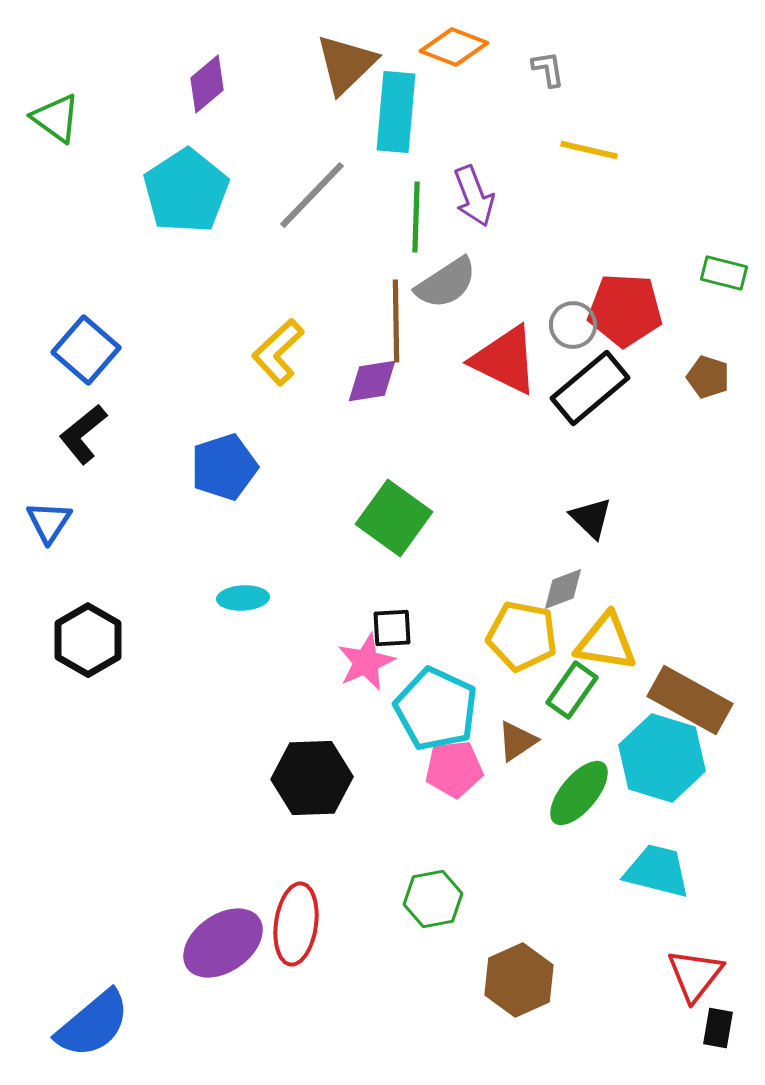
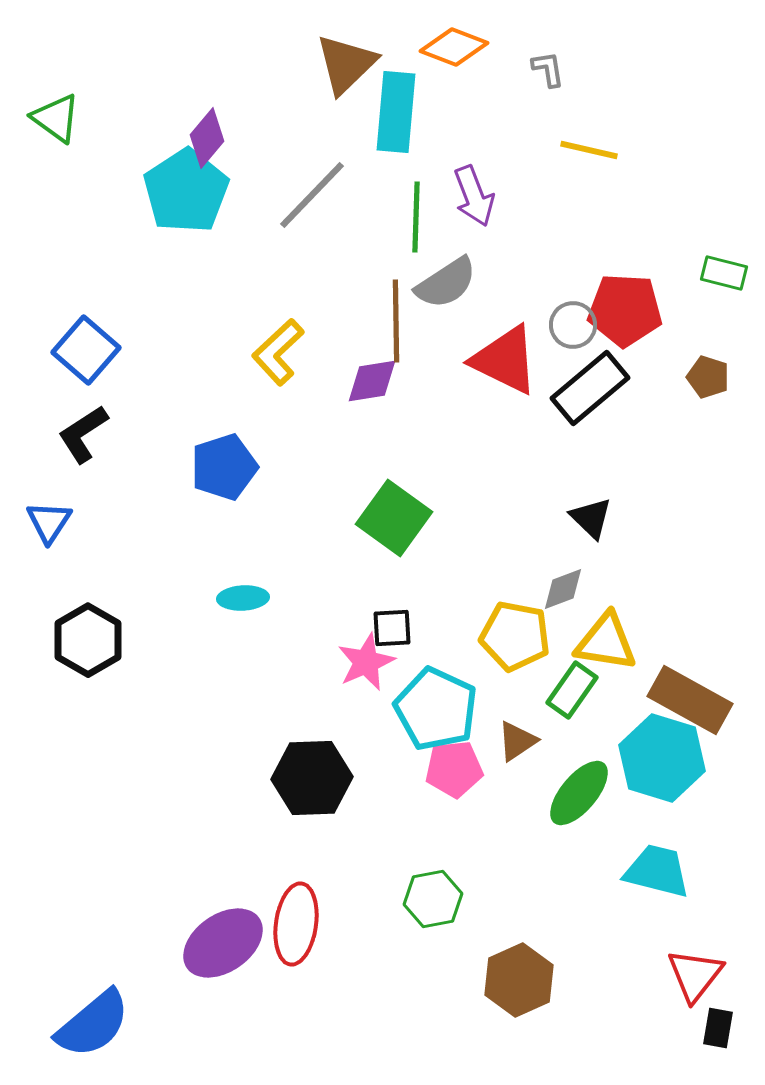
purple diamond at (207, 84): moved 54 px down; rotated 10 degrees counterclockwise
black L-shape at (83, 434): rotated 6 degrees clockwise
yellow pentagon at (522, 636): moved 7 px left
